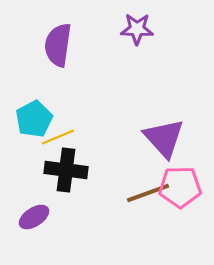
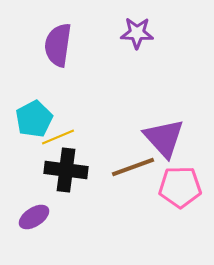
purple star: moved 4 px down
brown line: moved 15 px left, 26 px up
